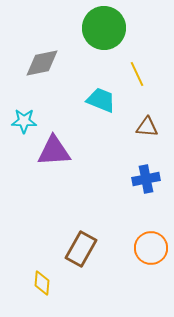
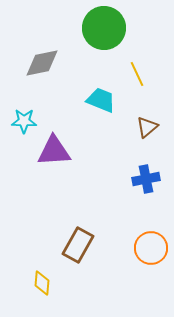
brown triangle: rotated 45 degrees counterclockwise
brown rectangle: moved 3 px left, 4 px up
